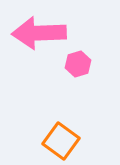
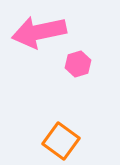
pink arrow: moved 1 px up; rotated 10 degrees counterclockwise
